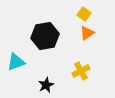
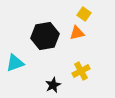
orange triangle: moved 10 px left; rotated 21 degrees clockwise
cyan triangle: moved 1 px left, 1 px down
black star: moved 7 px right
